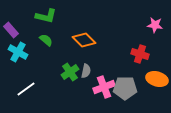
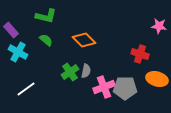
pink star: moved 4 px right, 1 px down
